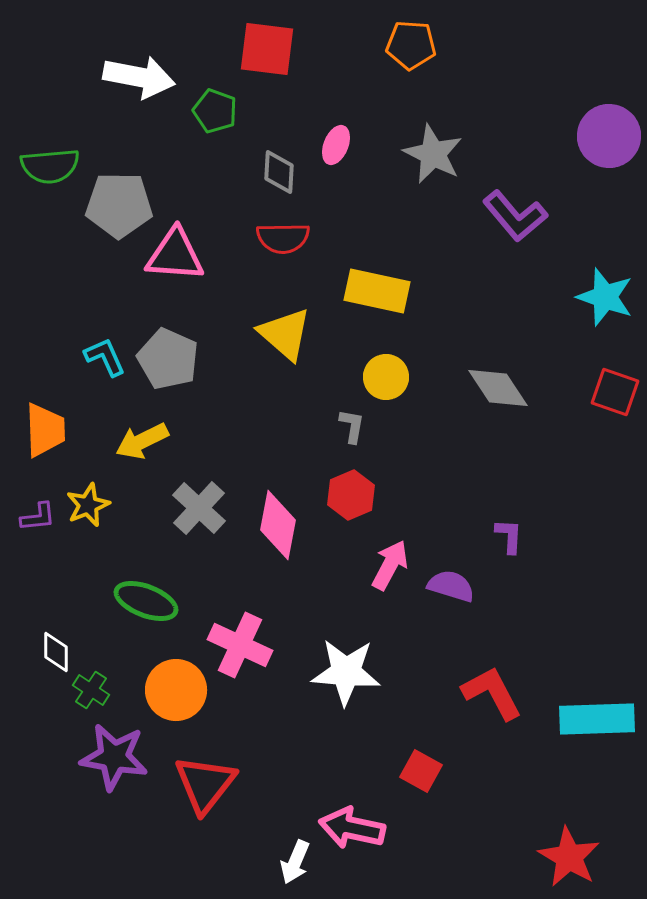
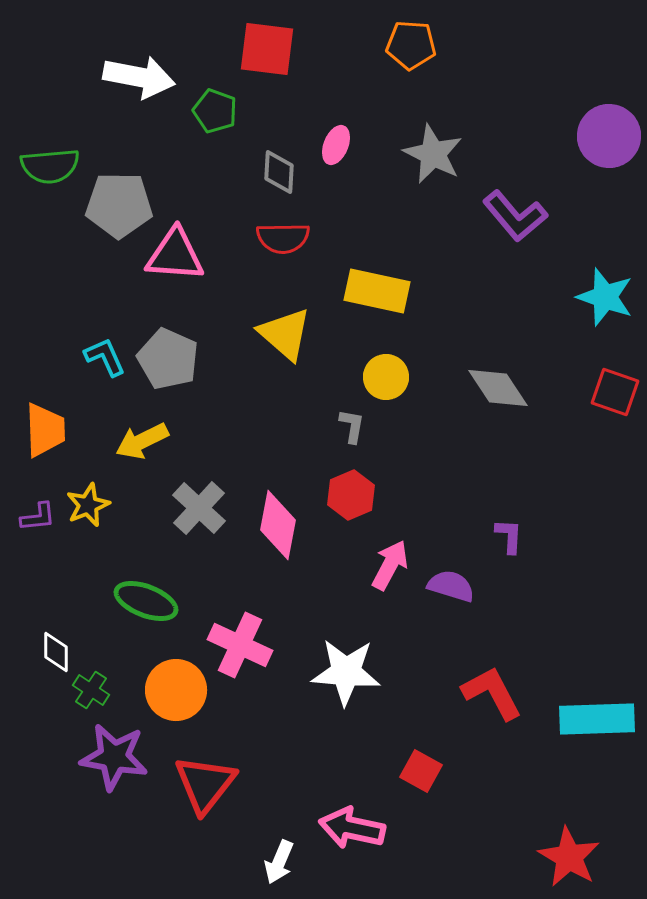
white arrow at (295, 862): moved 16 px left
